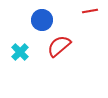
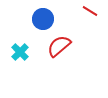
red line: rotated 42 degrees clockwise
blue circle: moved 1 px right, 1 px up
